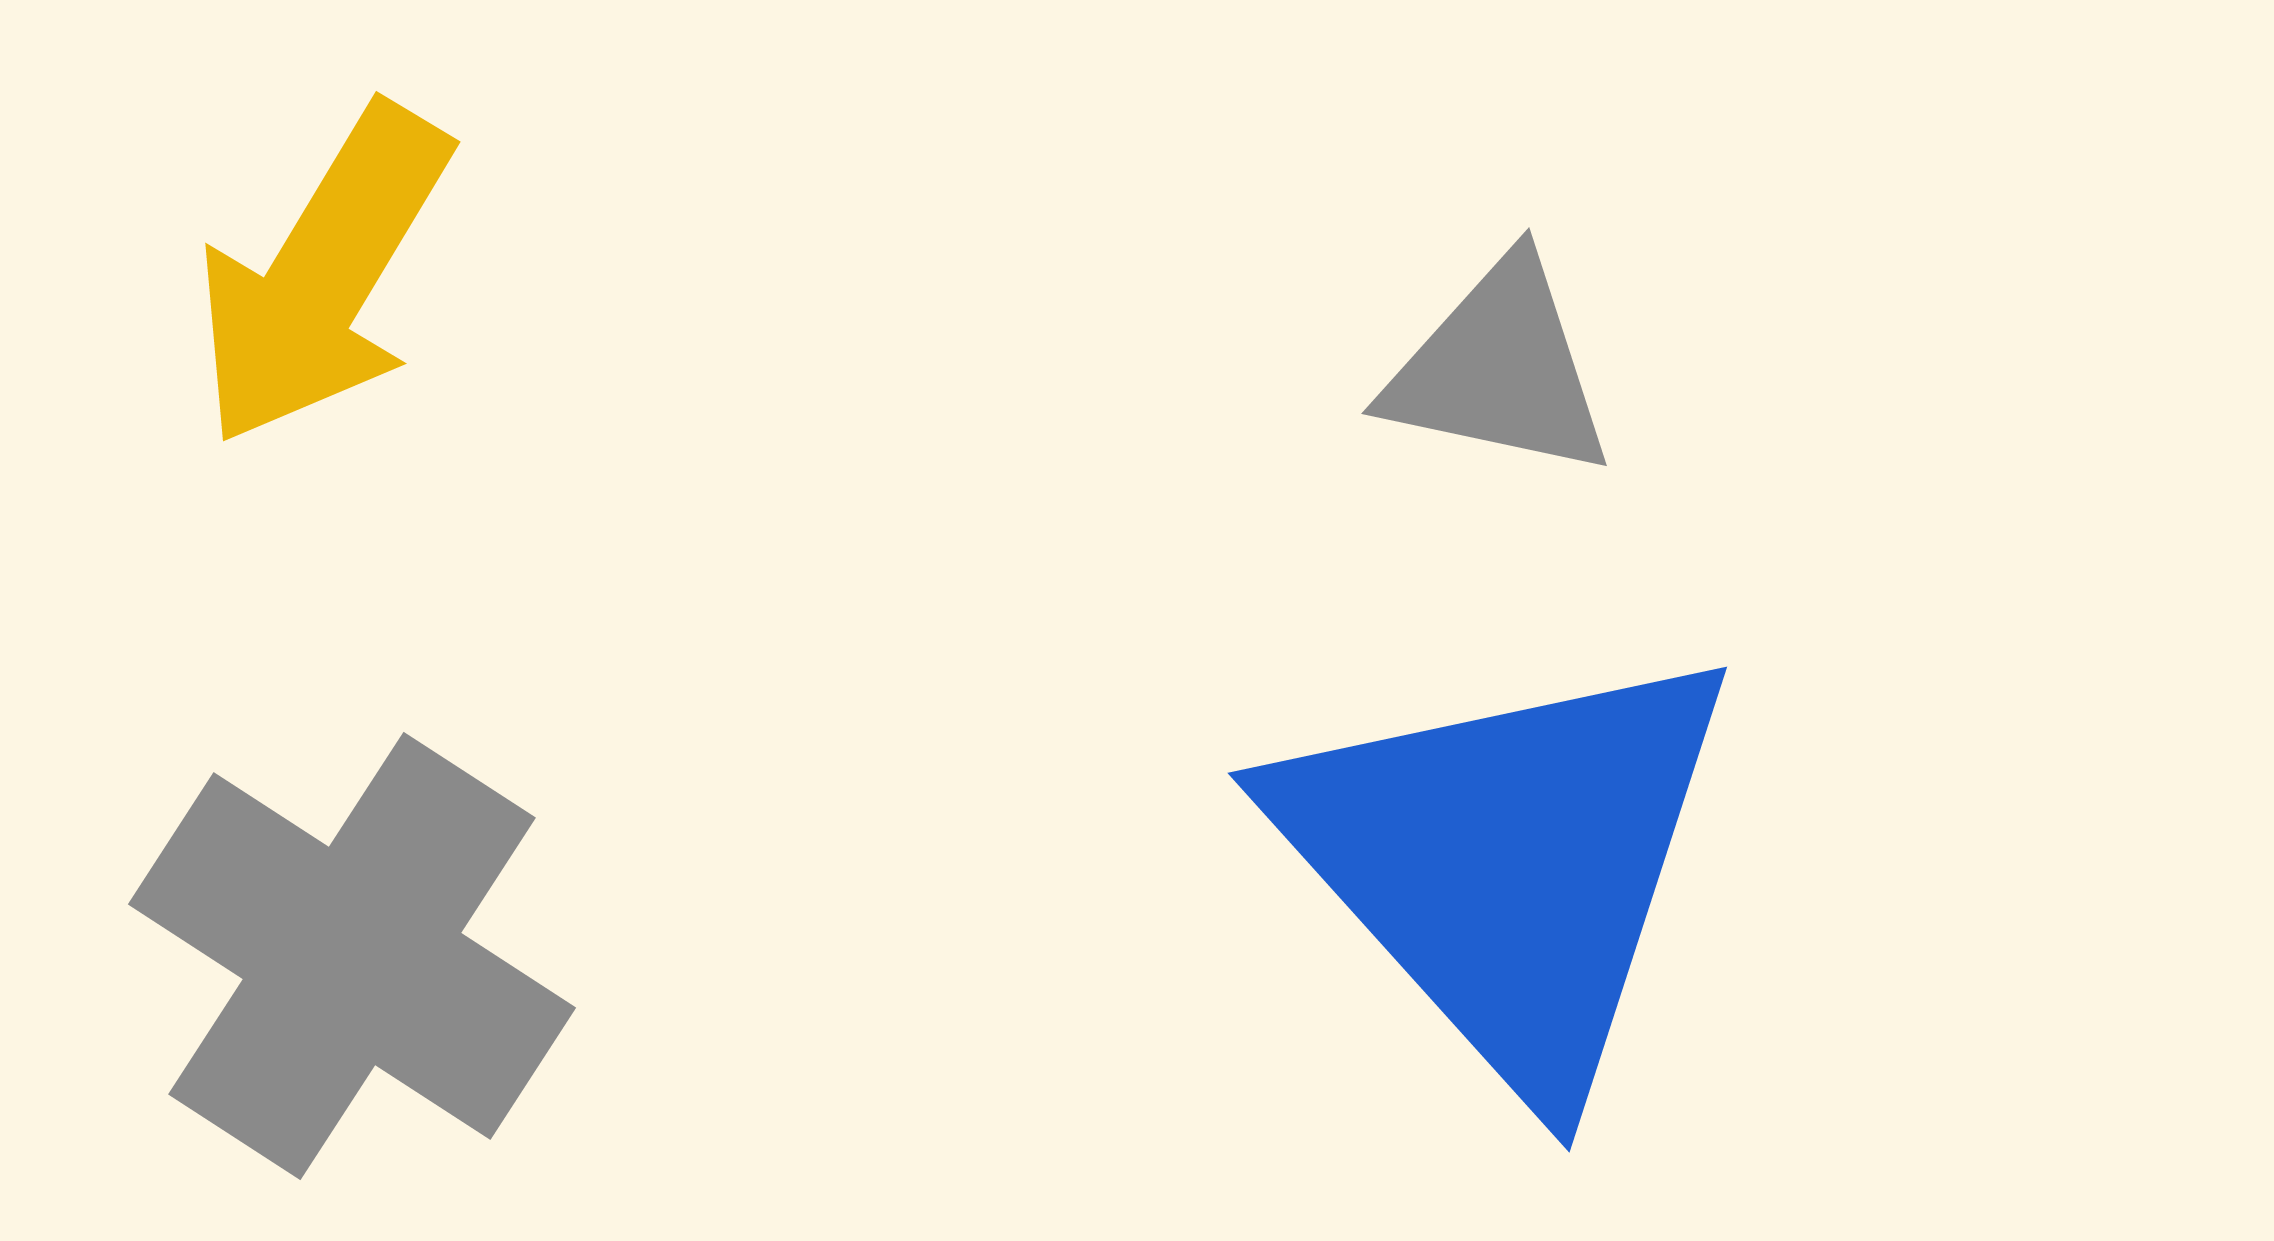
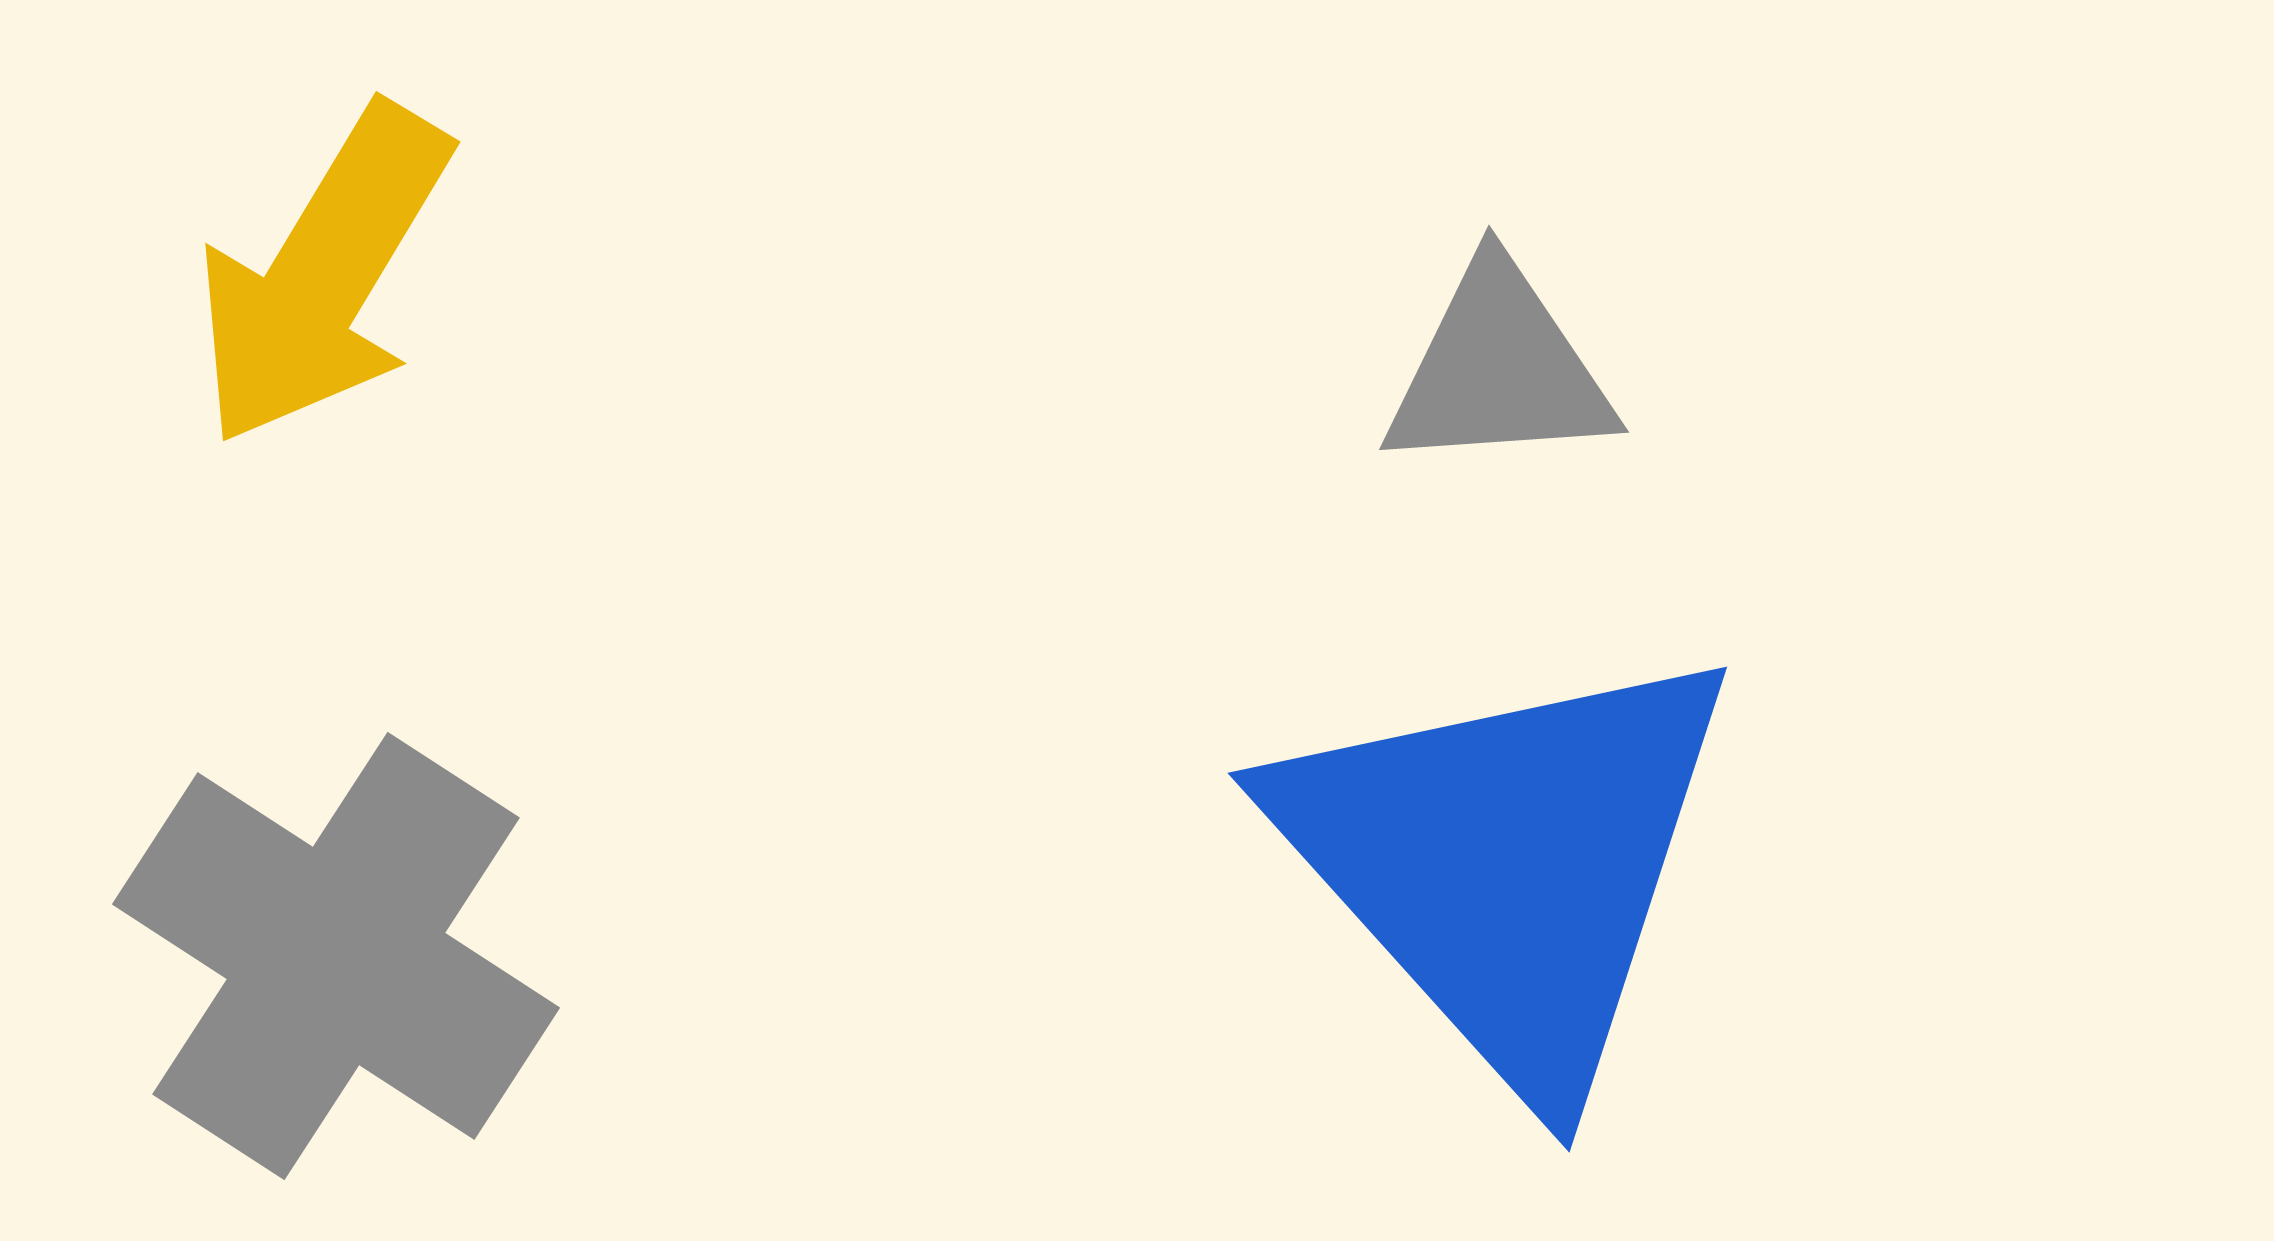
gray triangle: rotated 16 degrees counterclockwise
gray cross: moved 16 px left
